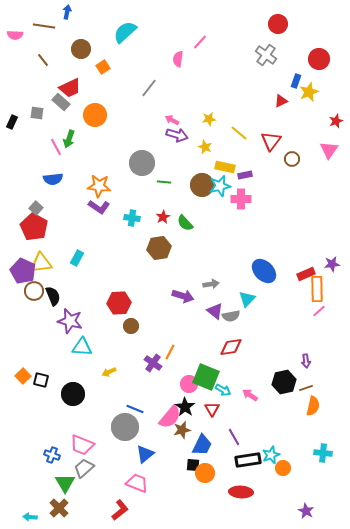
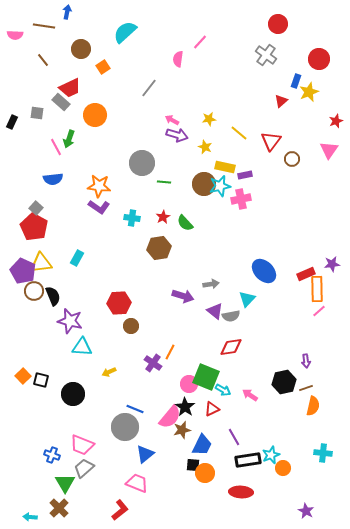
red triangle at (281, 101): rotated 16 degrees counterclockwise
brown circle at (202, 185): moved 2 px right, 1 px up
pink cross at (241, 199): rotated 12 degrees counterclockwise
red triangle at (212, 409): rotated 35 degrees clockwise
